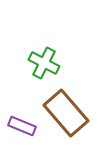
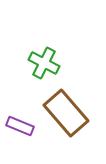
purple rectangle: moved 2 px left
